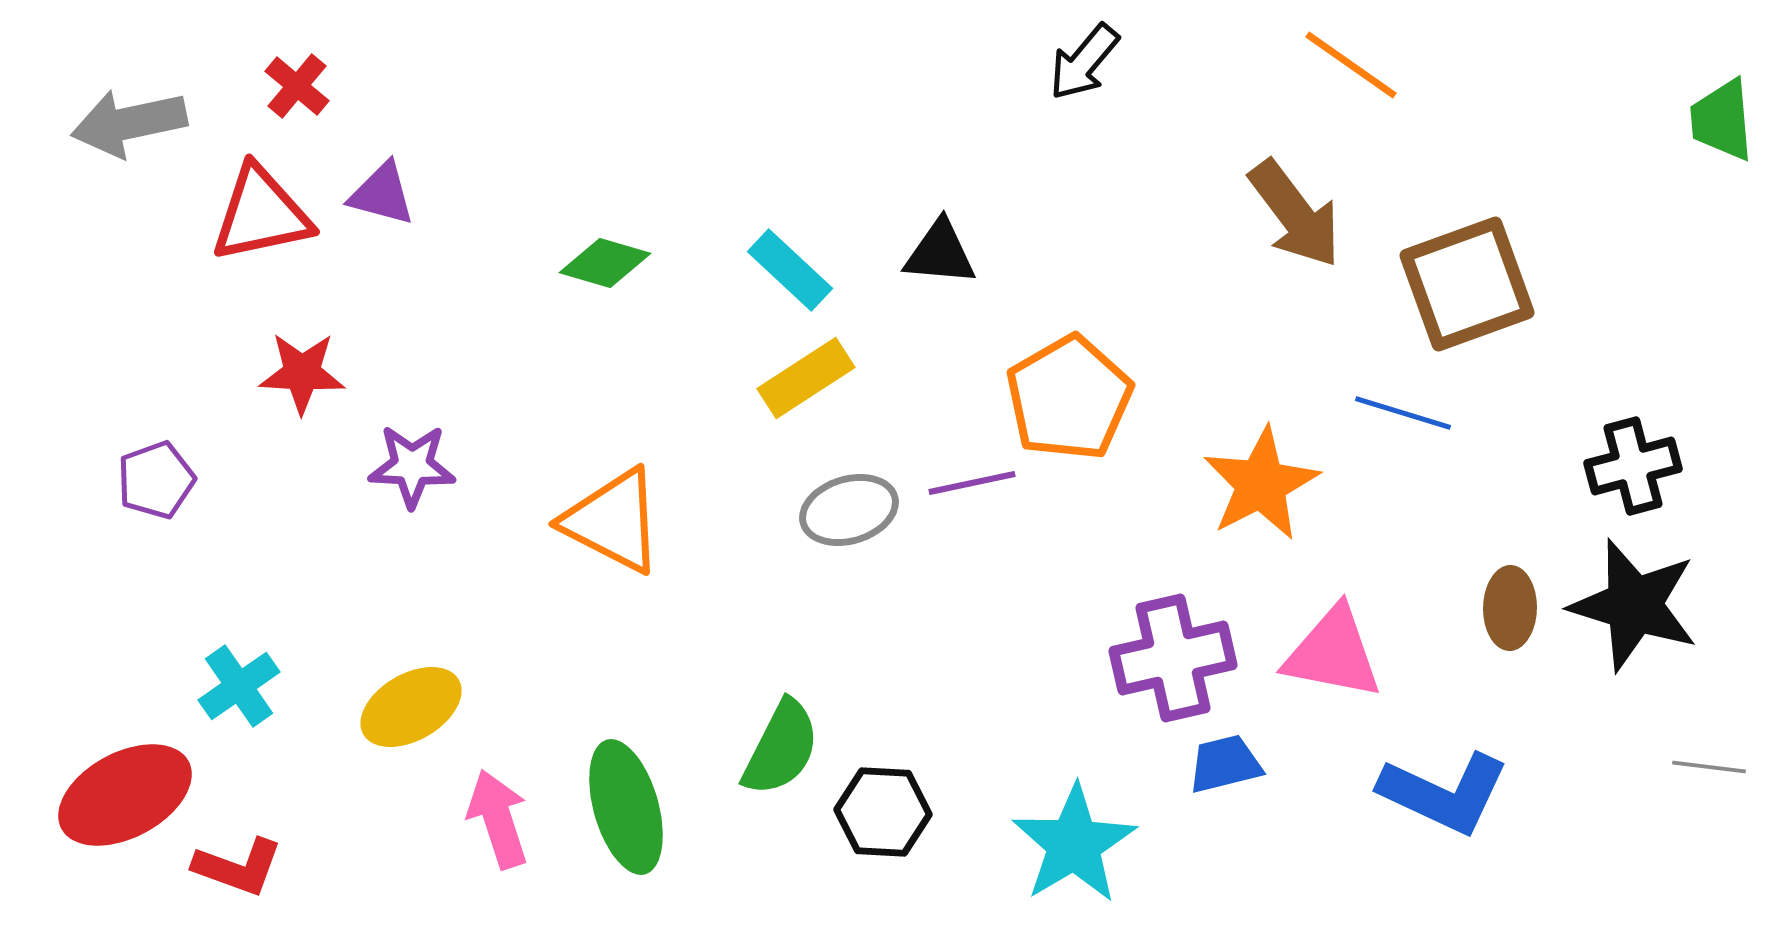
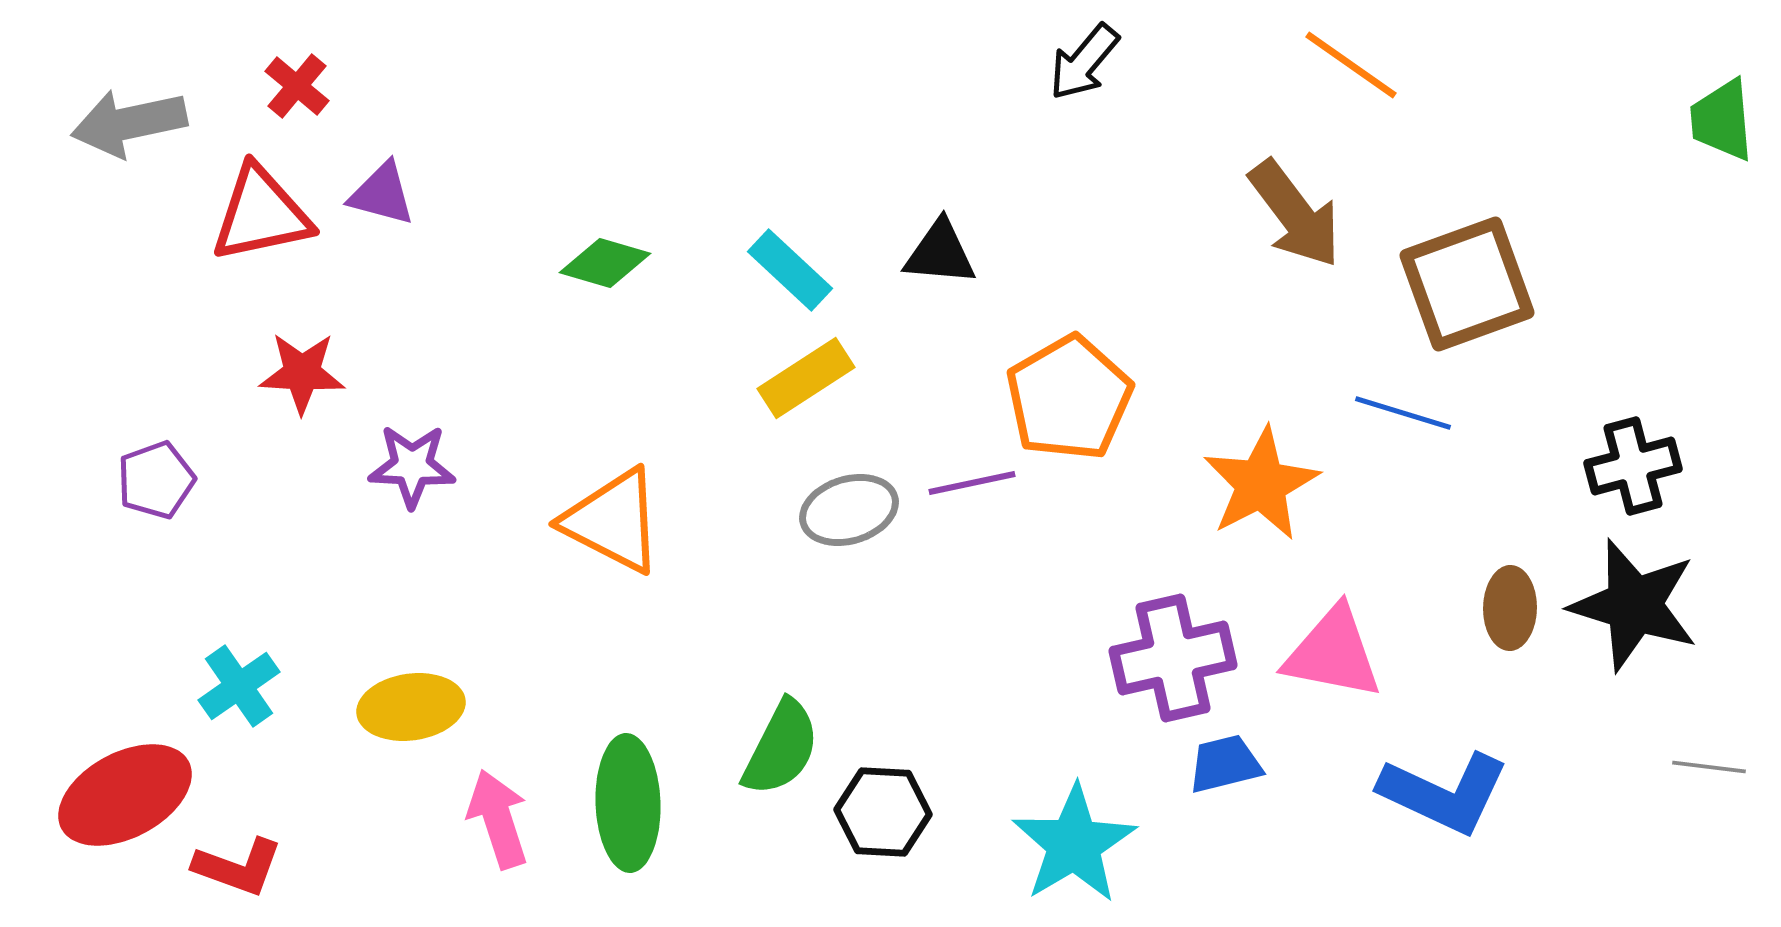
yellow ellipse: rotated 22 degrees clockwise
green ellipse: moved 2 px right, 4 px up; rotated 14 degrees clockwise
